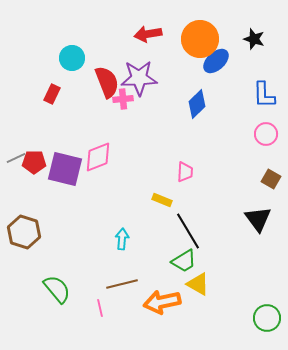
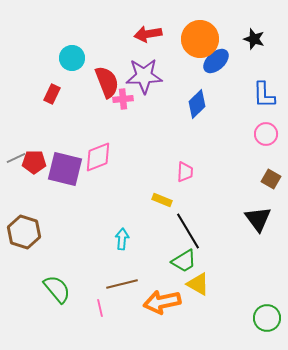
purple star: moved 5 px right, 2 px up
